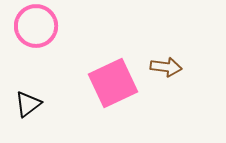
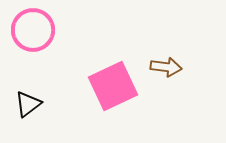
pink circle: moved 3 px left, 4 px down
pink square: moved 3 px down
